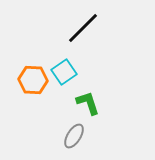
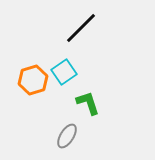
black line: moved 2 px left
orange hexagon: rotated 20 degrees counterclockwise
gray ellipse: moved 7 px left
